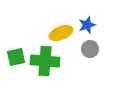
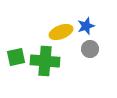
blue star: moved 1 px left, 1 px down
yellow ellipse: moved 1 px up
